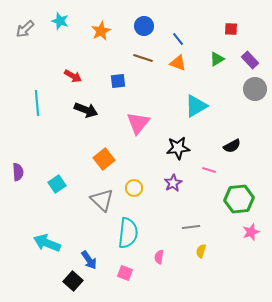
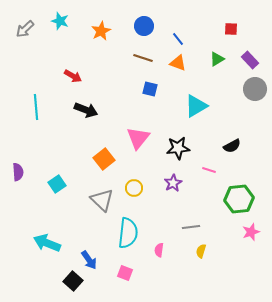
blue square: moved 32 px right, 8 px down; rotated 21 degrees clockwise
cyan line: moved 1 px left, 4 px down
pink triangle: moved 15 px down
pink semicircle: moved 7 px up
